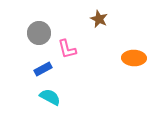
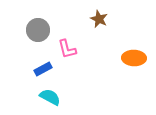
gray circle: moved 1 px left, 3 px up
